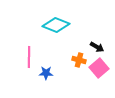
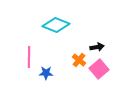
black arrow: rotated 40 degrees counterclockwise
orange cross: rotated 24 degrees clockwise
pink square: moved 1 px down
